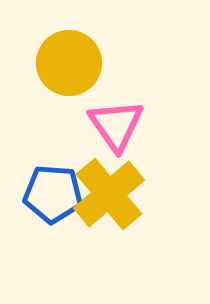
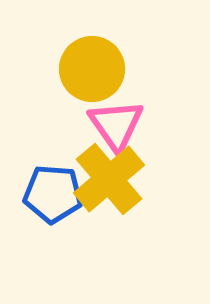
yellow circle: moved 23 px right, 6 px down
yellow cross: moved 15 px up
